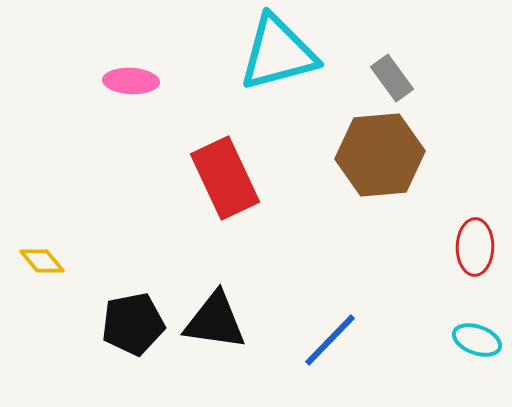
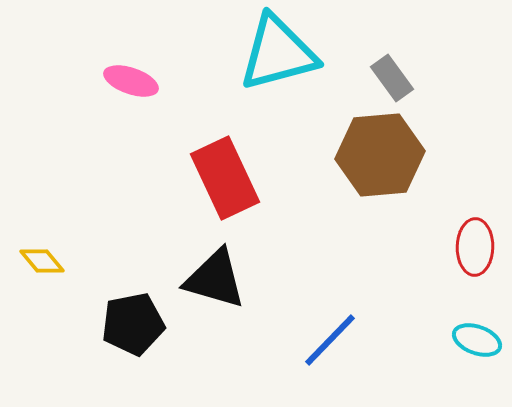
pink ellipse: rotated 16 degrees clockwise
black triangle: moved 42 px up; rotated 8 degrees clockwise
